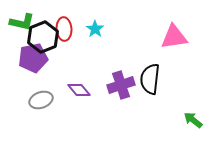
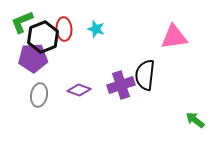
green L-shape: rotated 145 degrees clockwise
cyan star: moved 1 px right; rotated 18 degrees counterclockwise
purple pentagon: rotated 8 degrees clockwise
black semicircle: moved 5 px left, 4 px up
purple diamond: rotated 30 degrees counterclockwise
gray ellipse: moved 2 px left, 5 px up; rotated 60 degrees counterclockwise
green arrow: moved 2 px right
